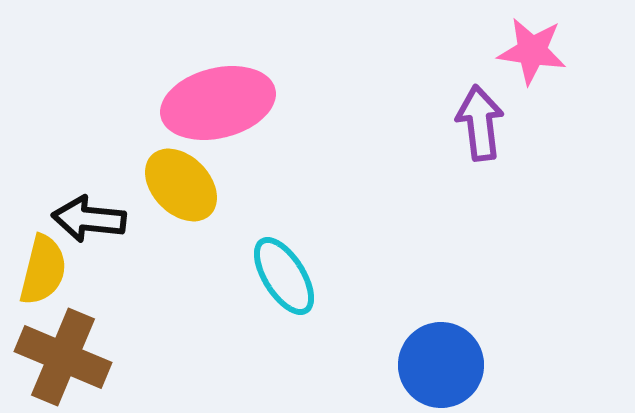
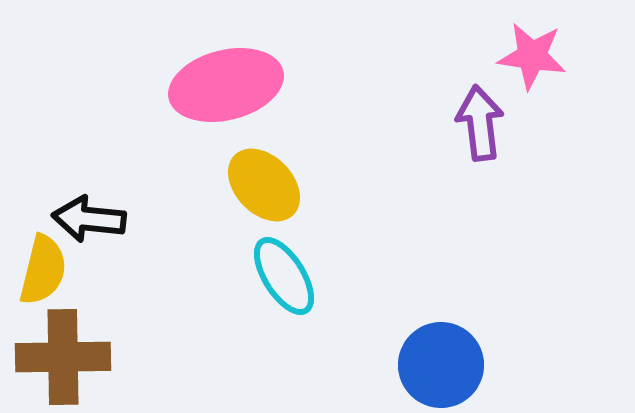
pink star: moved 5 px down
pink ellipse: moved 8 px right, 18 px up
yellow ellipse: moved 83 px right
brown cross: rotated 24 degrees counterclockwise
